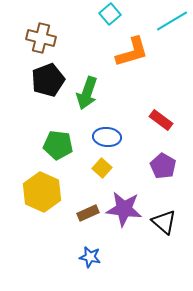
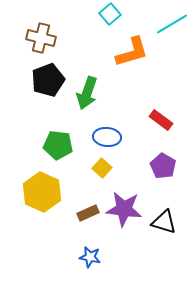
cyan line: moved 3 px down
black triangle: rotated 24 degrees counterclockwise
